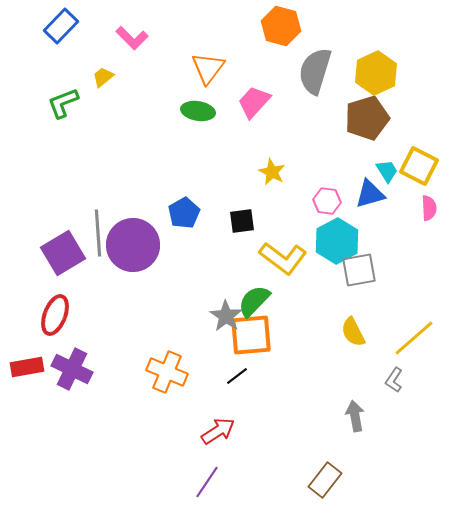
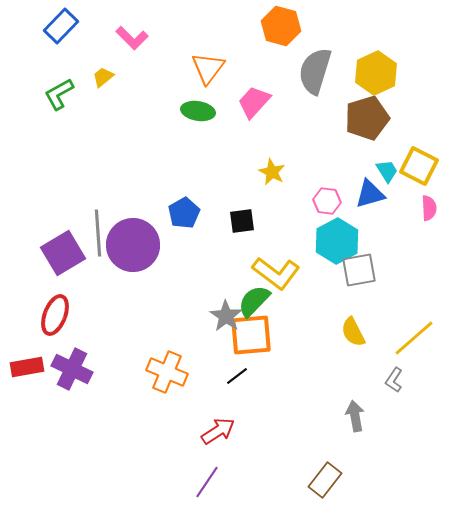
green L-shape: moved 4 px left, 9 px up; rotated 8 degrees counterclockwise
yellow L-shape: moved 7 px left, 15 px down
